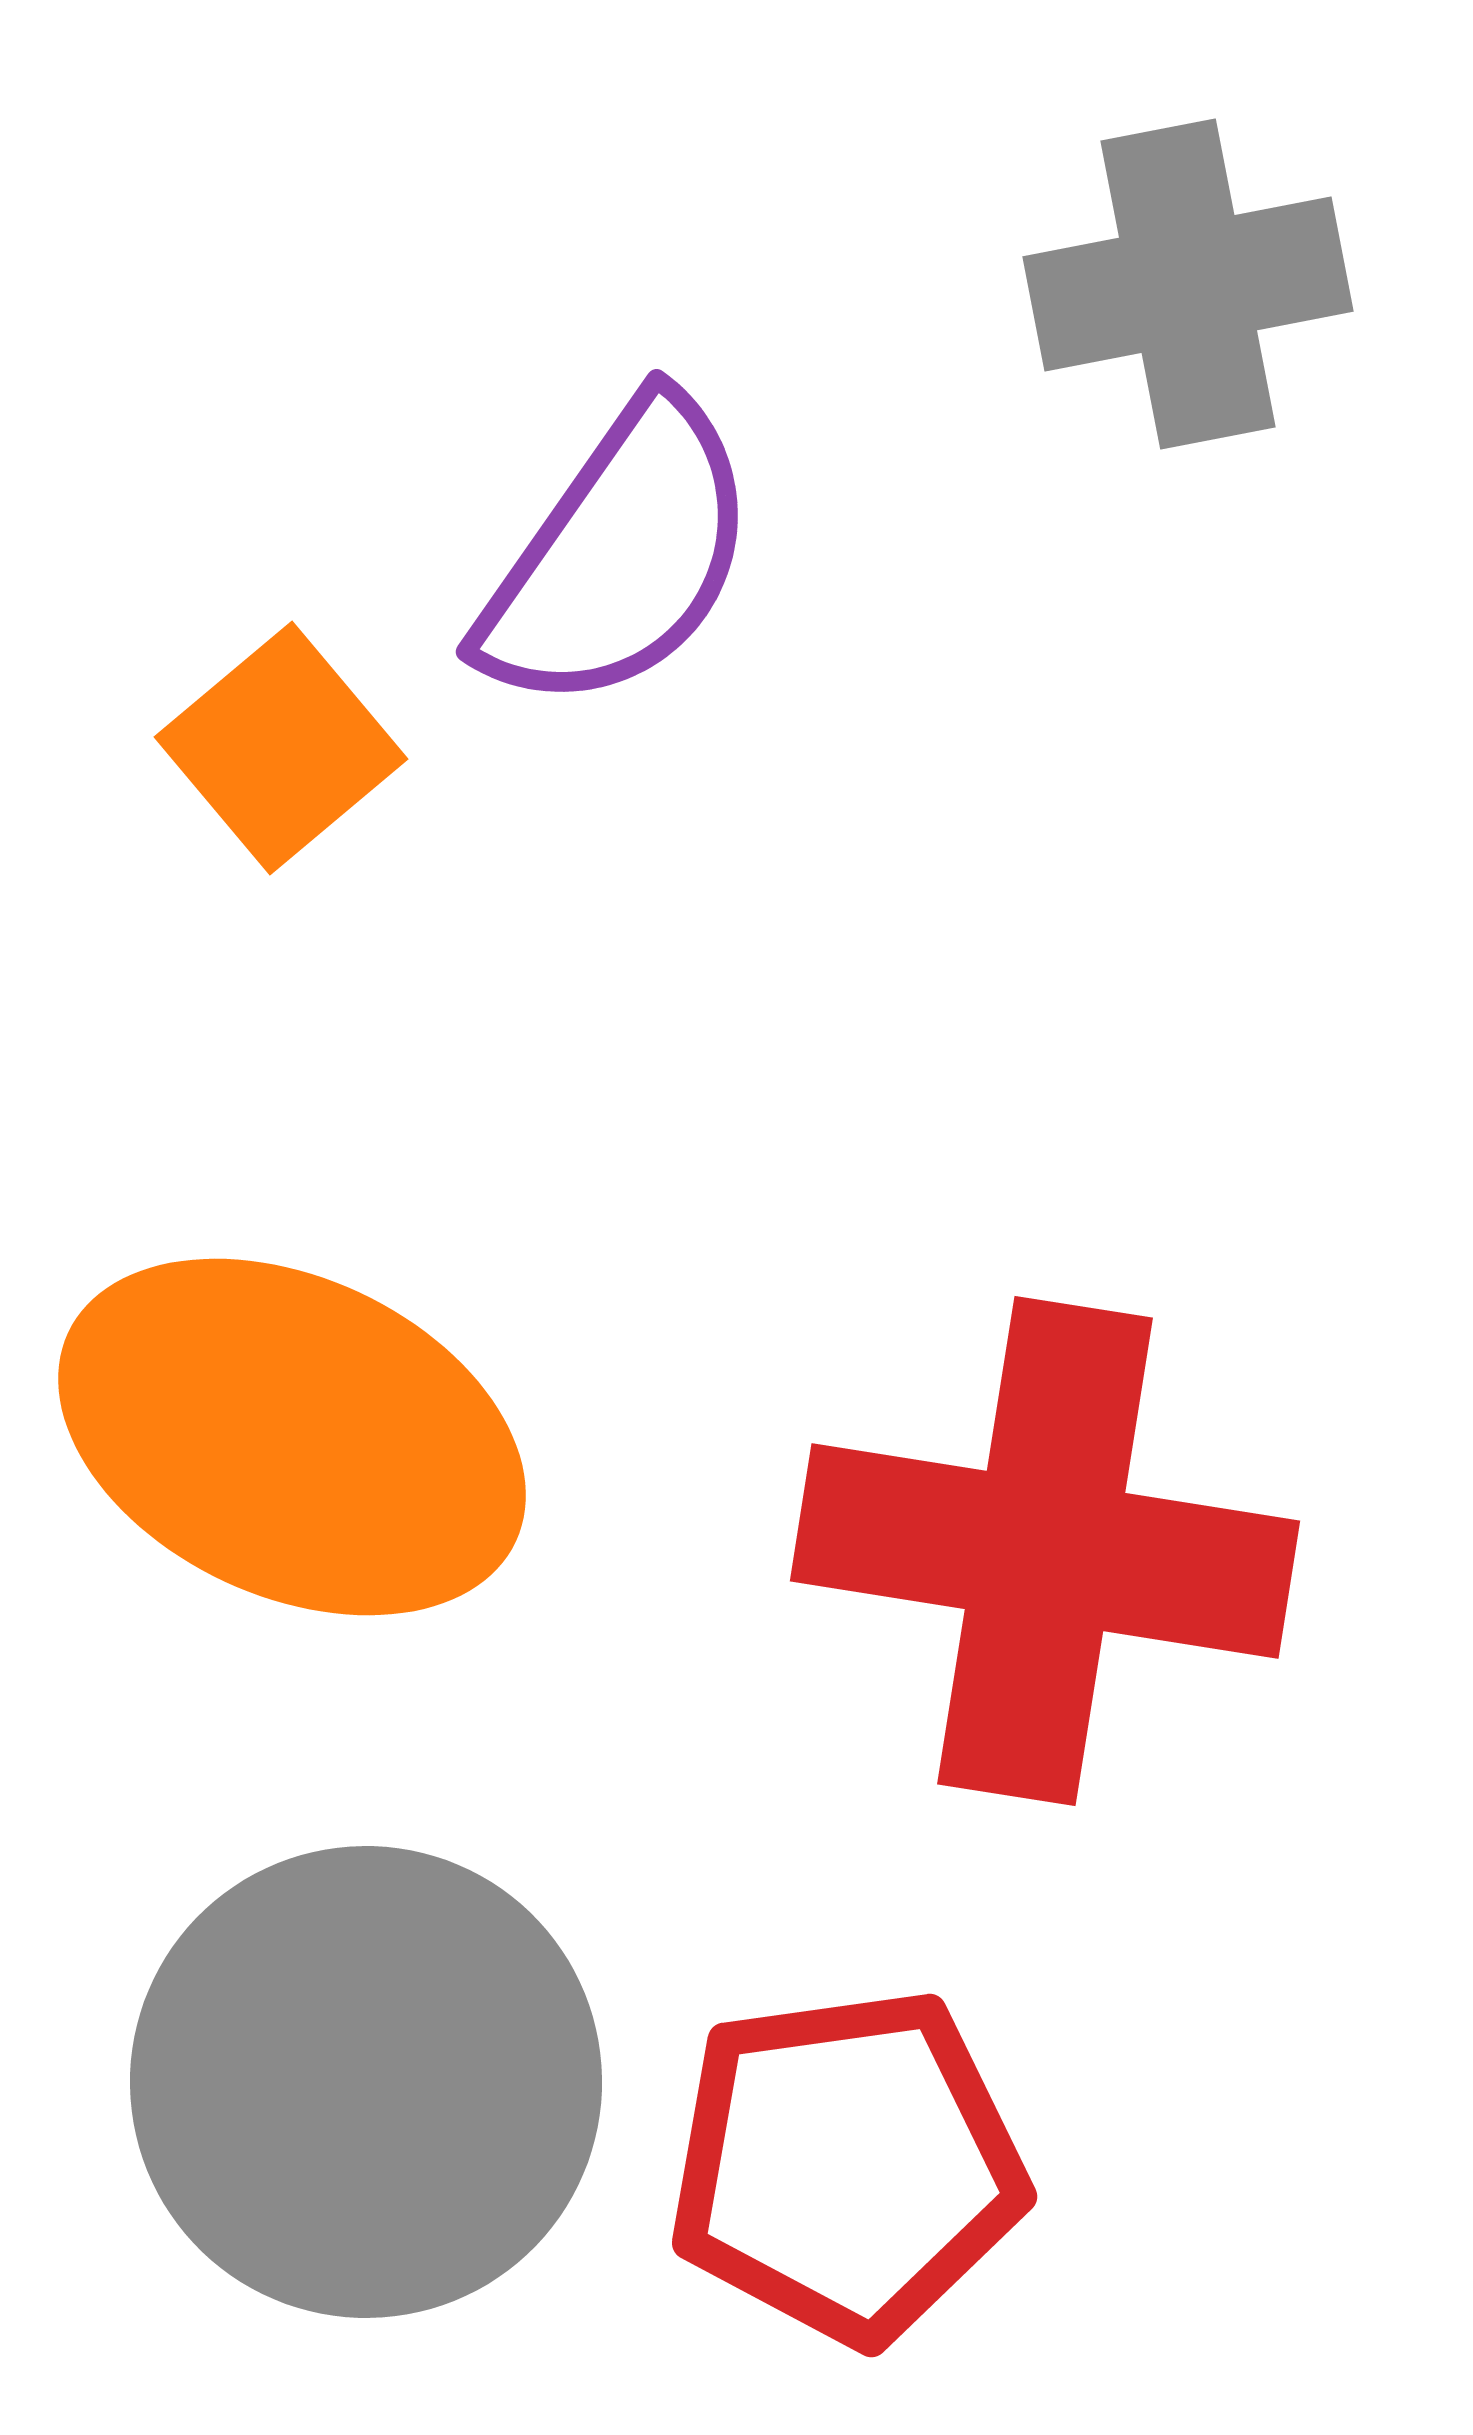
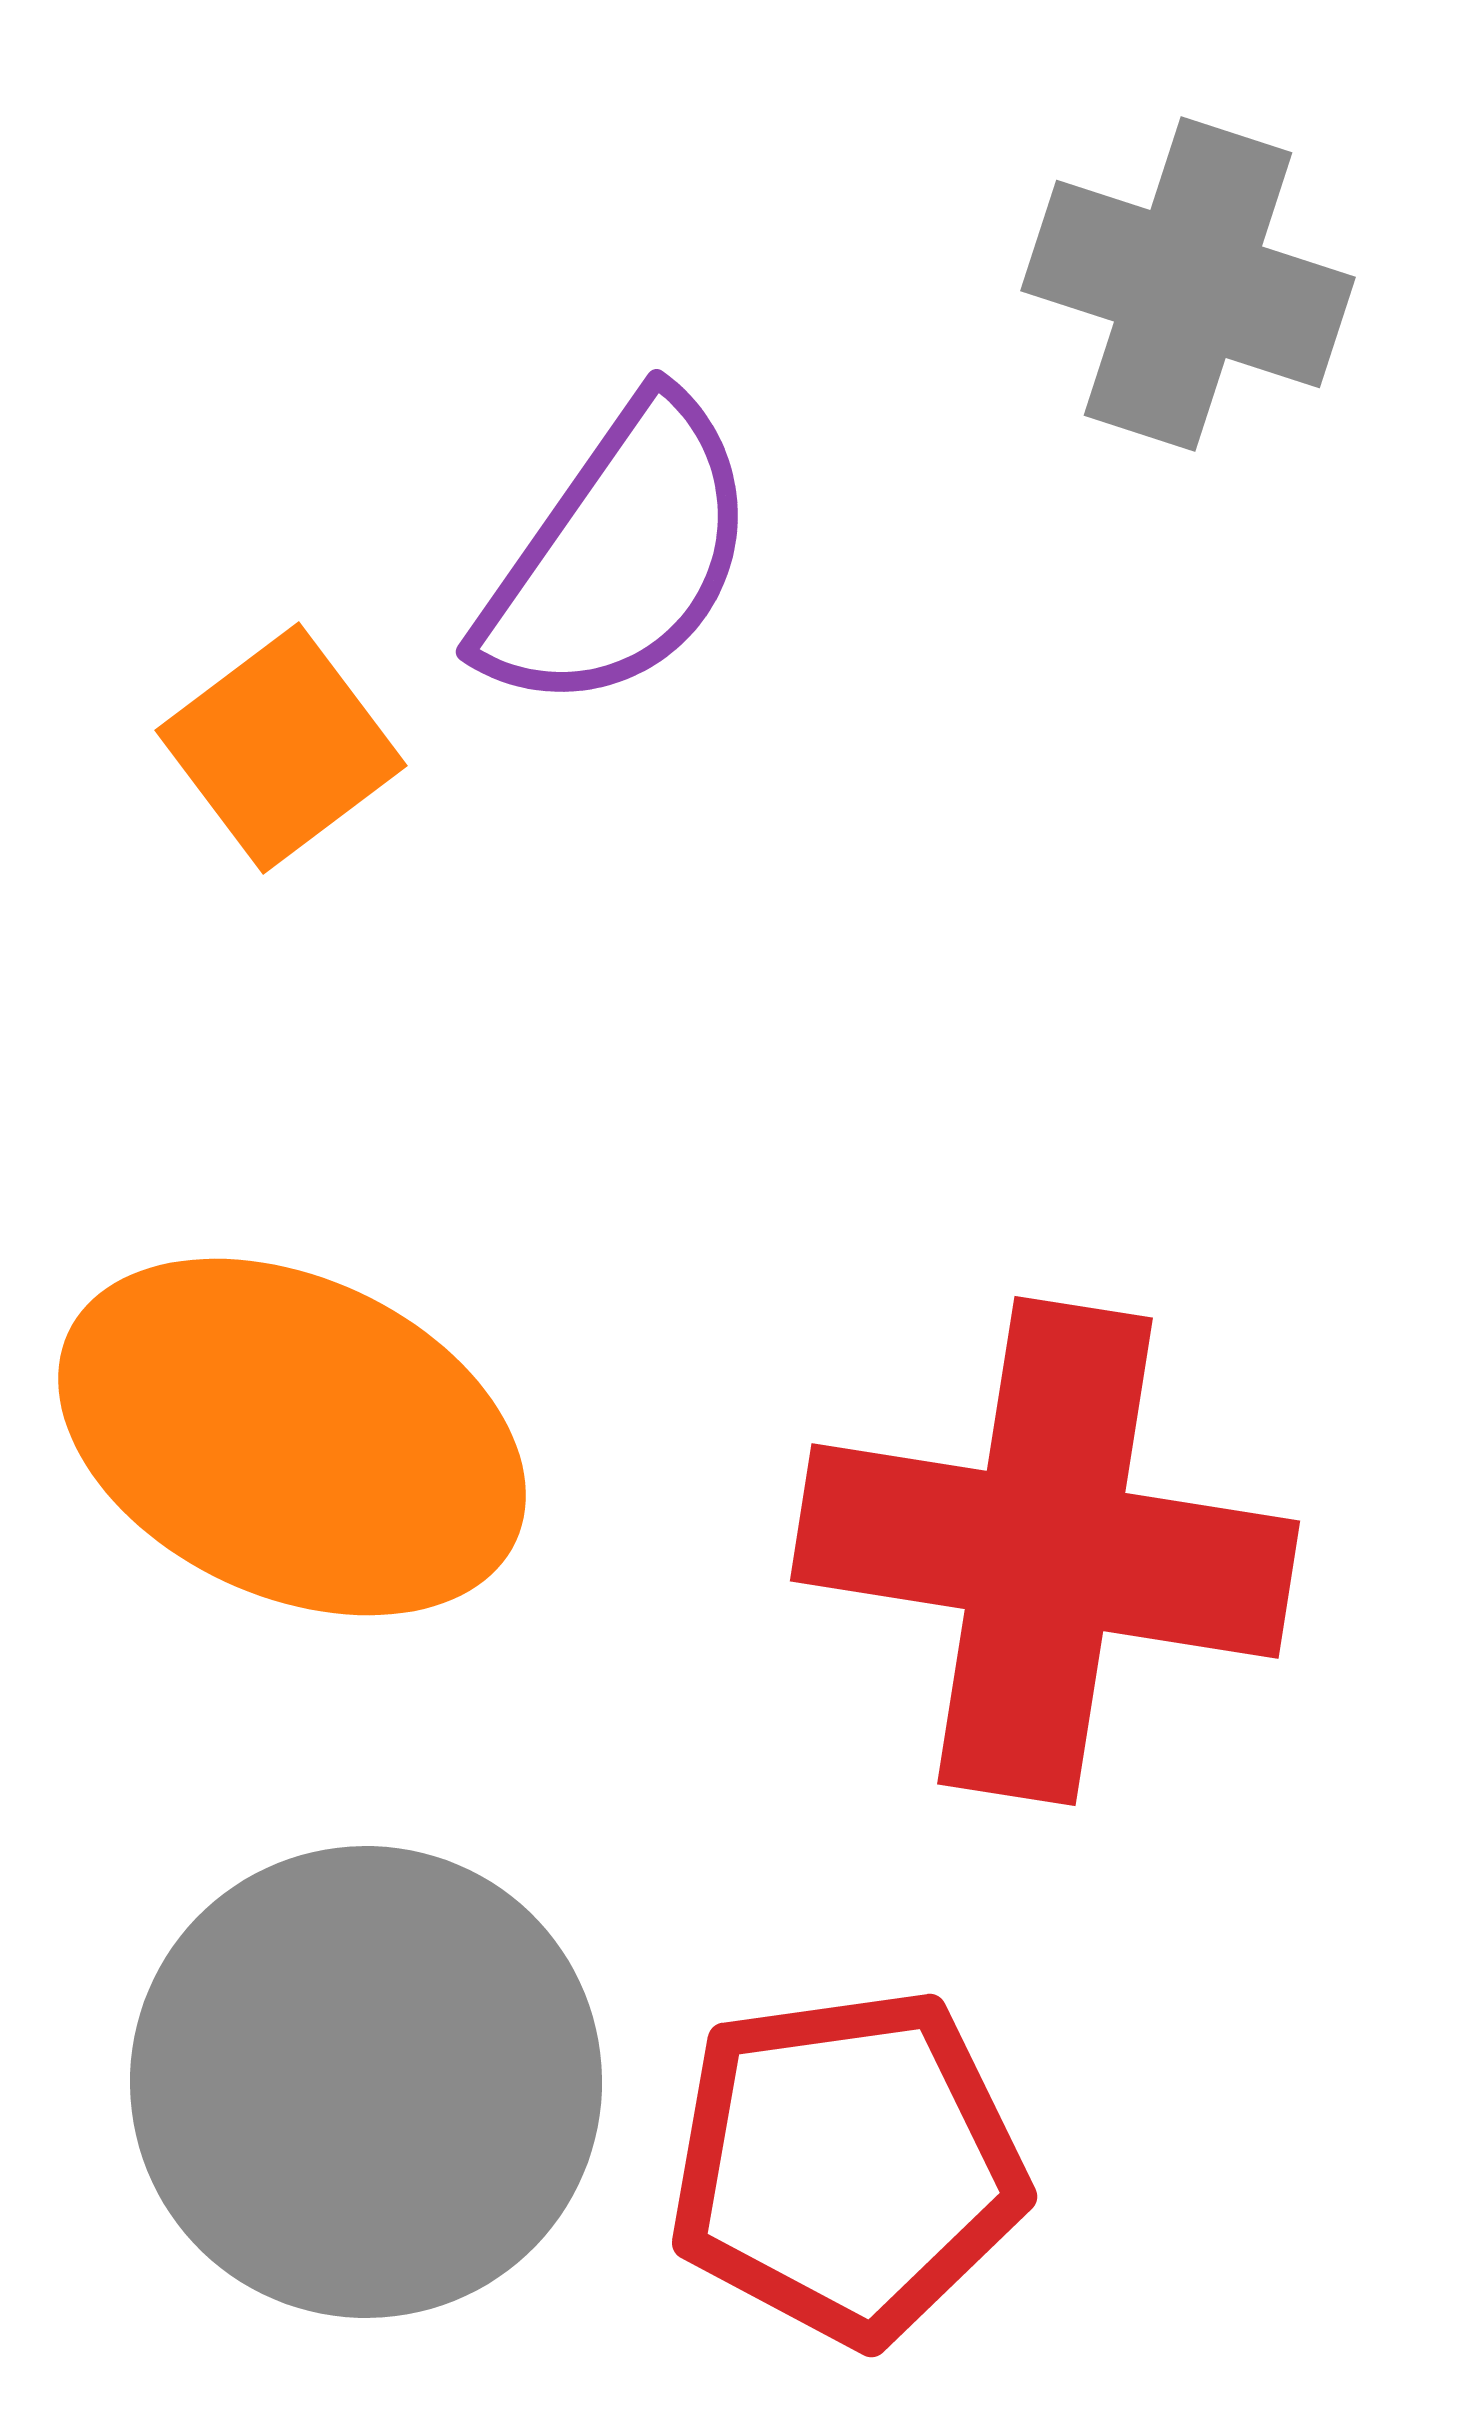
gray cross: rotated 29 degrees clockwise
orange square: rotated 3 degrees clockwise
